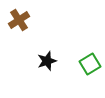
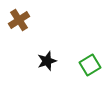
green square: moved 1 px down
